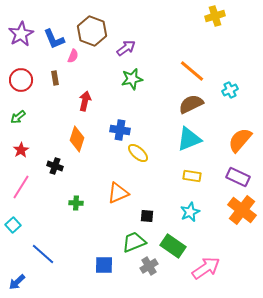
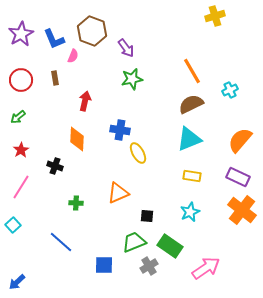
purple arrow: rotated 90 degrees clockwise
orange line: rotated 20 degrees clockwise
orange diamond: rotated 15 degrees counterclockwise
yellow ellipse: rotated 20 degrees clockwise
green rectangle: moved 3 px left
blue line: moved 18 px right, 12 px up
